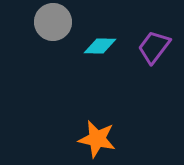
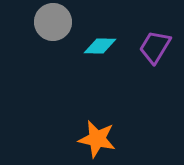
purple trapezoid: moved 1 px right; rotated 6 degrees counterclockwise
